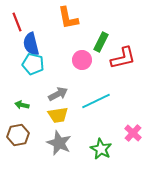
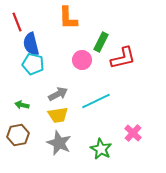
orange L-shape: rotated 10 degrees clockwise
